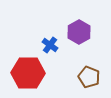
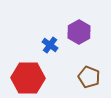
red hexagon: moved 5 px down
